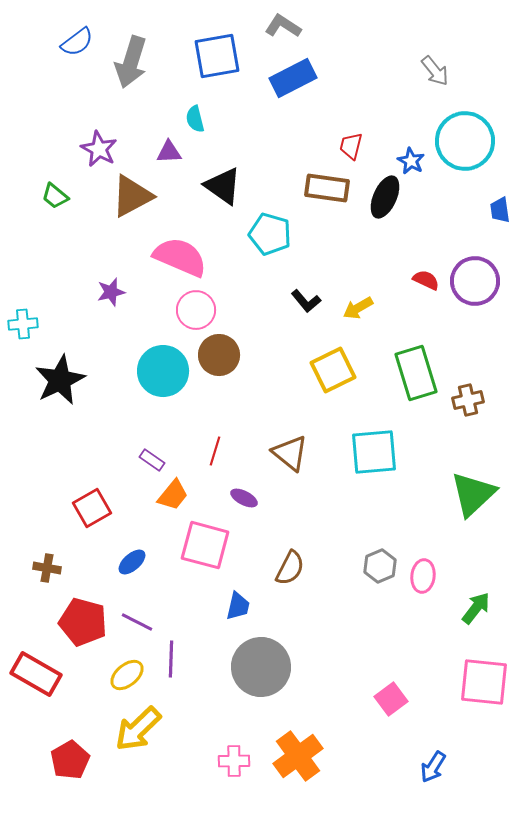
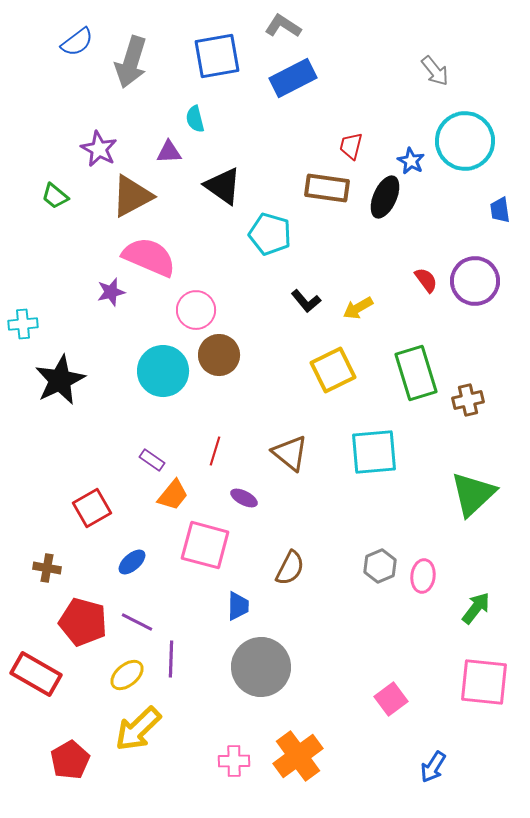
pink semicircle at (180, 257): moved 31 px left
red semicircle at (426, 280): rotated 28 degrees clockwise
blue trapezoid at (238, 606): rotated 12 degrees counterclockwise
